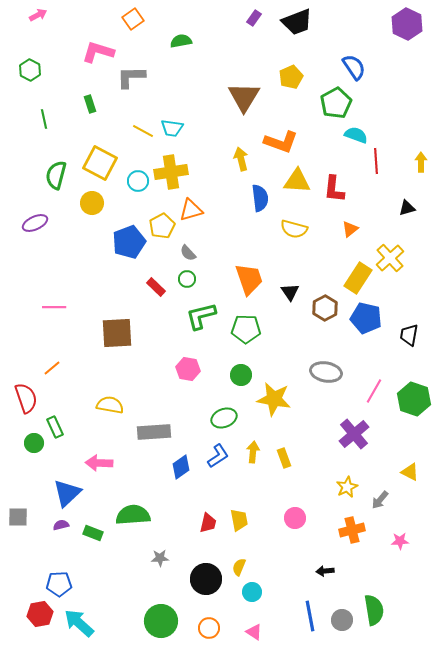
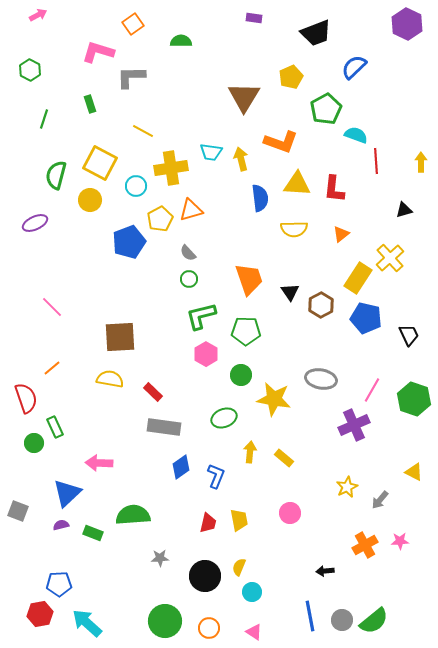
purple rectangle at (254, 18): rotated 63 degrees clockwise
orange square at (133, 19): moved 5 px down
black trapezoid at (297, 22): moved 19 px right, 11 px down
green semicircle at (181, 41): rotated 10 degrees clockwise
blue semicircle at (354, 67): rotated 100 degrees counterclockwise
green pentagon at (336, 103): moved 10 px left, 6 px down
green line at (44, 119): rotated 30 degrees clockwise
cyan trapezoid at (172, 128): moved 39 px right, 24 px down
yellow cross at (171, 172): moved 4 px up
cyan circle at (138, 181): moved 2 px left, 5 px down
yellow triangle at (297, 181): moved 3 px down
yellow circle at (92, 203): moved 2 px left, 3 px up
black triangle at (407, 208): moved 3 px left, 2 px down
yellow pentagon at (162, 226): moved 2 px left, 7 px up
yellow semicircle at (294, 229): rotated 16 degrees counterclockwise
orange triangle at (350, 229): moved 9 px left, 5 px down
green circle at (187, 279): moved 2 px right
red rectangle at (156, 287): moved 3 px left, 105 px down
pink line at (54, 307): moved 2 px left; rotated 45 degrees clockwise
brown hexagon at (325, 308): moved 4 px left, 3 px up
green pentagon at (246, 329): moved 2 px down
brown square at (117, 333): moved 3 px right, 4 px down
black trapezoid at (409, 335): rotated 145 degrees clockwise
pink hexagon at (188, 369): moved 18 px right, 15 px up; rotated 20 degrees clockwise
gray ellipse at (326, 372): moved 5 px left, 7 px down
pink line at (374, 391): moved 2 px left, 1 px up
yellow semicircle at (110, 405): moved 26 px up
gray rectangle at (154, 432): moved 10 px right, 5 px up; rotated 12 degrees clockwise
purple cross at (354, 434): moved 9 px up; rotated 16 degrees clockwise
yellow arrow at (253, 452): moved 3 px left
blue L-shape at (218, 456): moved 2 px left, 20 px down; rotated 35 degrees counterclockwise
yellow rectangle at (284, 458): rotated 30 degrees counterclockwise
yellow triangle at (410, 472): moved 4 px right
gray square at (18, 517): moved 6 px up; rotated 20 degrees clockwise
pink circle at (295, 518): moved 5 px left, 5 px up
orange cross at (352, 530): moved 13 px right, 15 px down; rotated 15 degrees counterclockwise
black circle at (206, 579): moved 1 px left, 3 px up
green semicircle at (374, 610): moved 11 px down; rotated 60 degrees clockwise
green circle at (161, 621): moved 4 px right
cyan arrow at (79, 623): moved 8 px right
